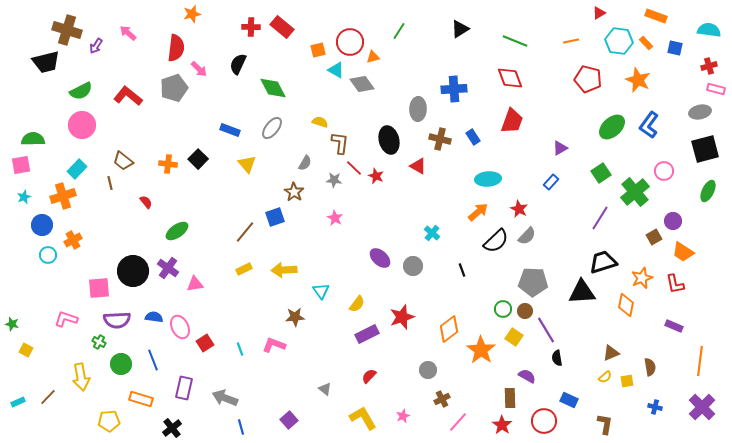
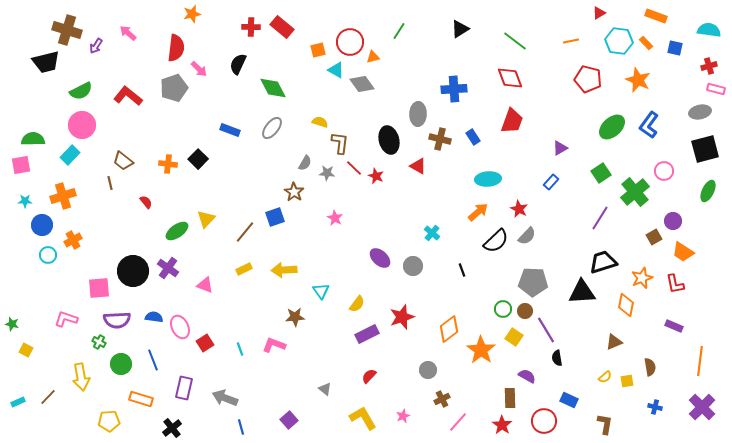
green line at (515, 41): rotated 15 degrees clockwise
gray ellipse at (418, 109): moved 5 px down
yellow triangle at (247, 164): moved 41 px left, 55 px down; rotated 24 degrees clockwise
cyan rectangle at (77, 169): moved 7 px left, 14 px up
gray star at (334, 180): moved 7 px left, 7 px up
cyan star at (24, 197): moved 1 px right, 4 px down; rotated 24 degrees clockwise
pink triangle at (195, 284): moved 10 px right, 1 px down; rotated 30 degrees clockwise
brown triangle at (611, 353): moved 3 px right, 11 px up
